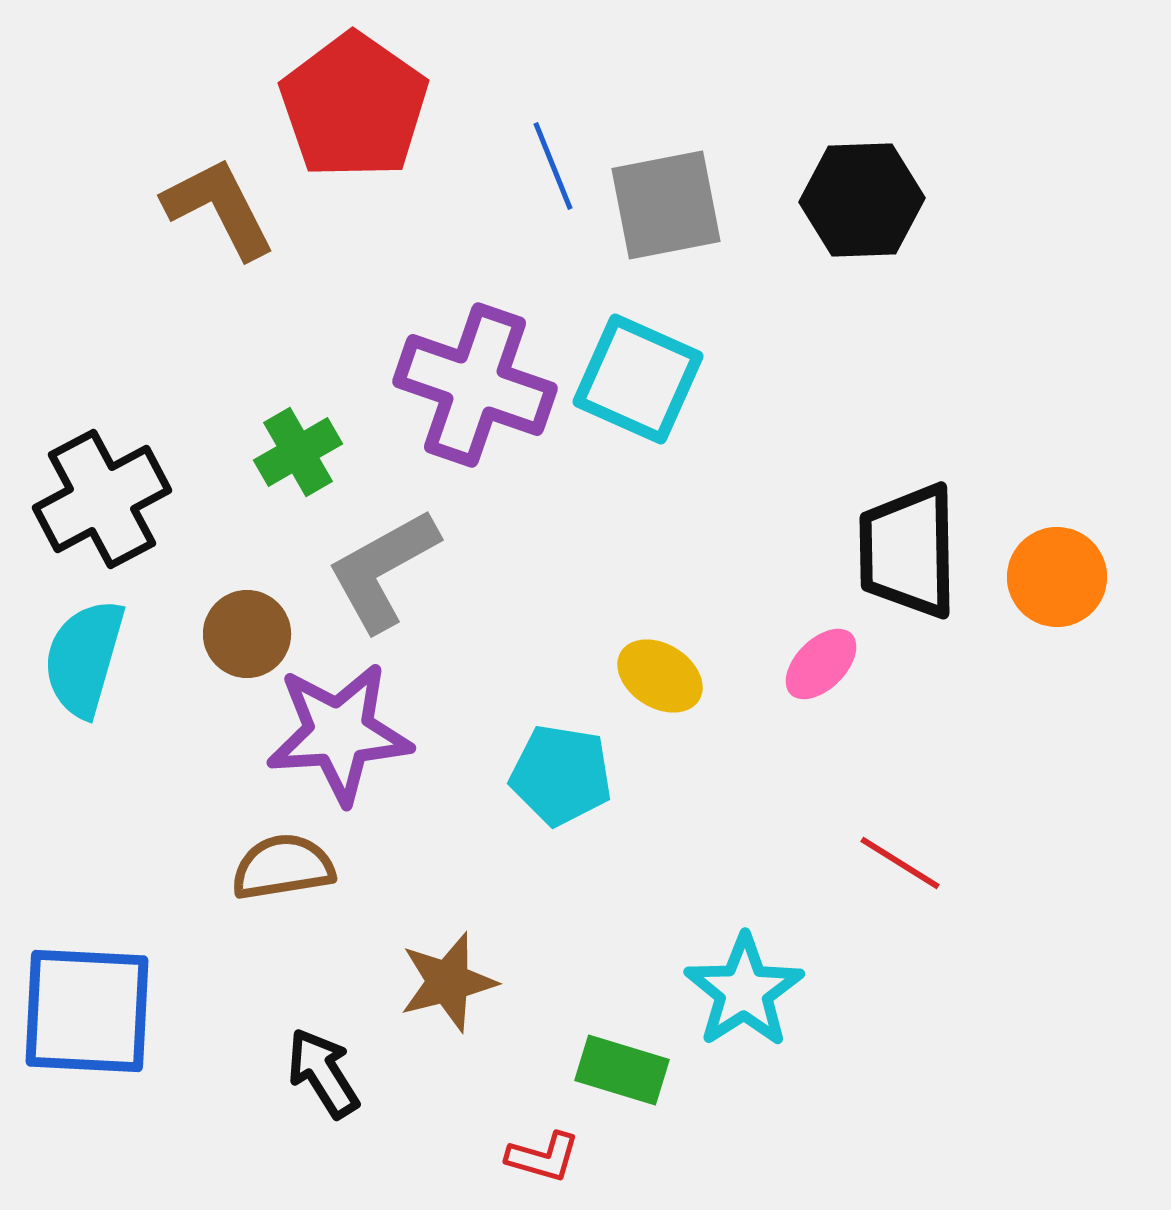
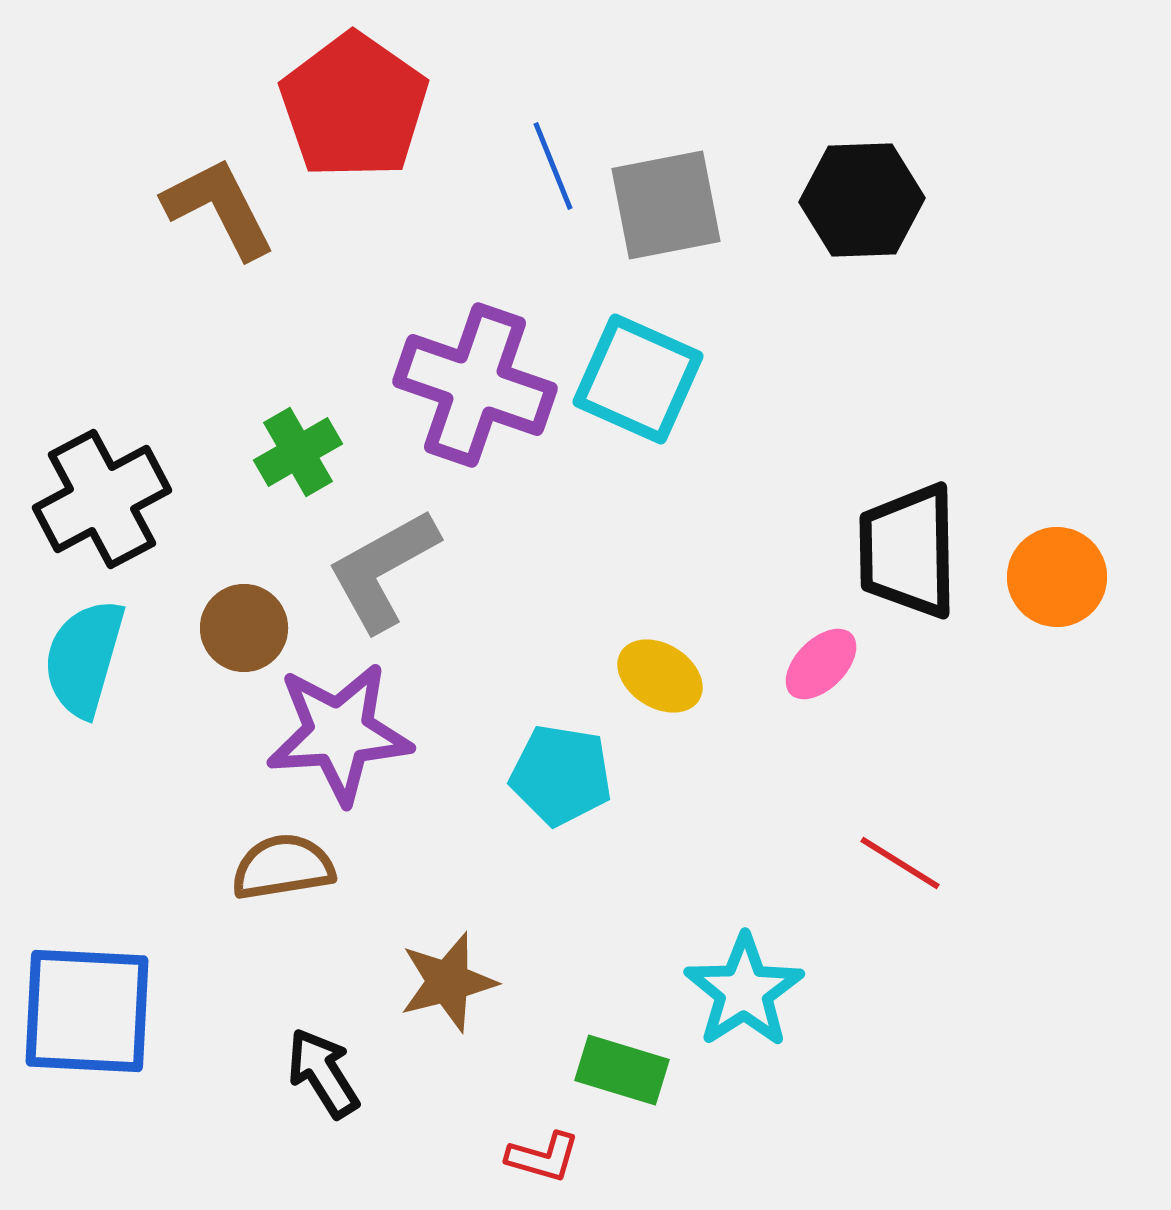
brown circle: moved 3 px left, 6 px up
